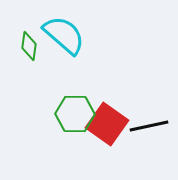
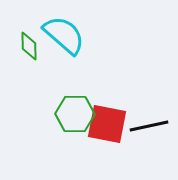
green diamond: rotated 8 degrees counterclockwise
red square: rotated 24 degrees counterclockwise
